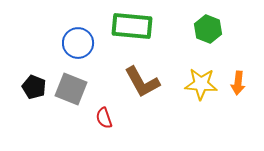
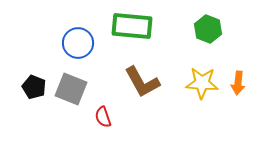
yellow star: moved 1 px right, 1 px up
red semicircle: moved 1 px left, 1 px up
